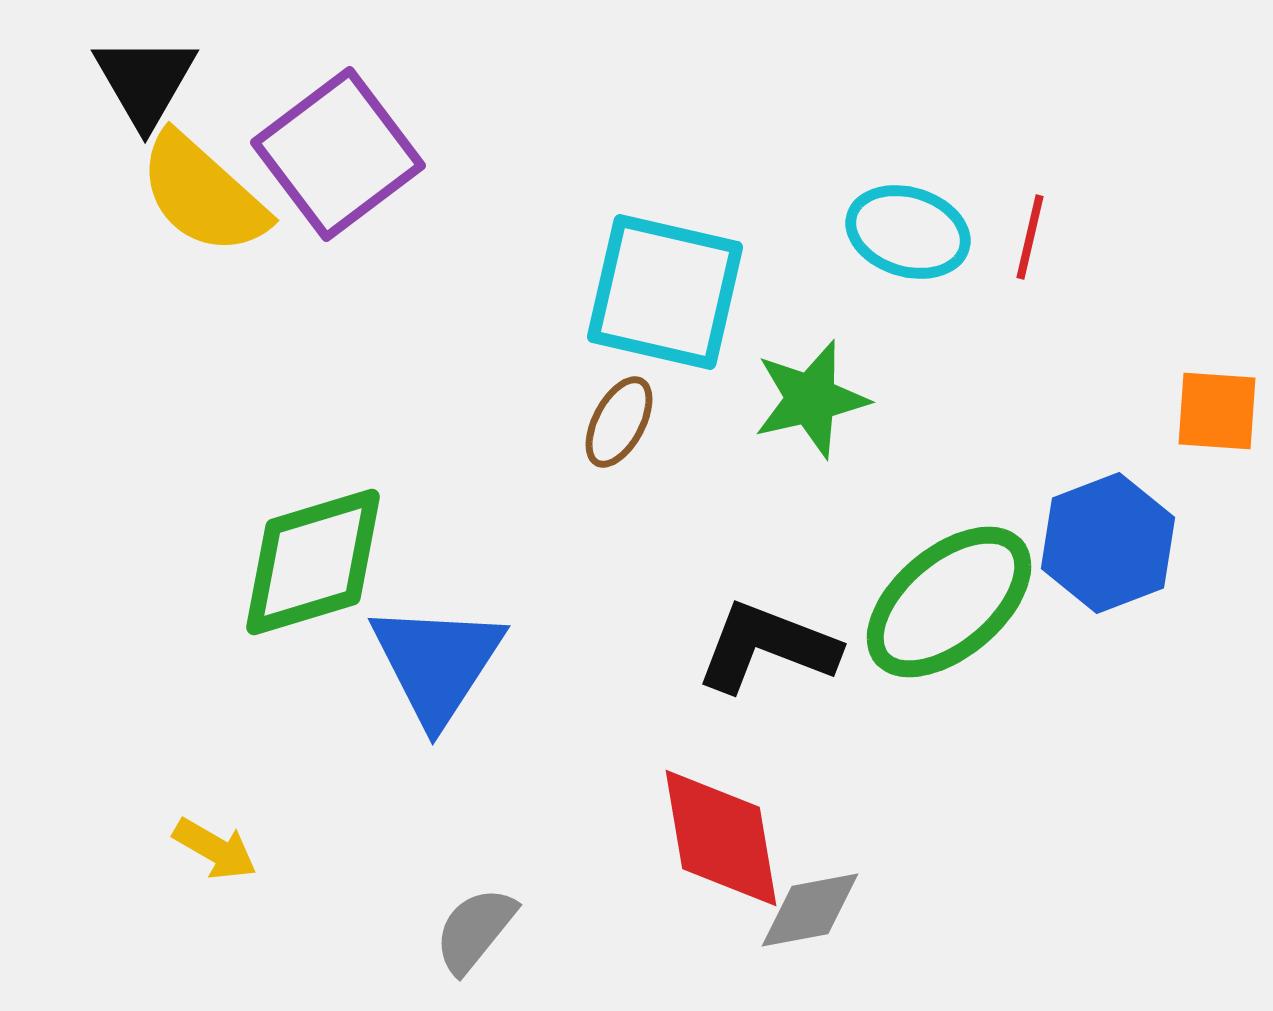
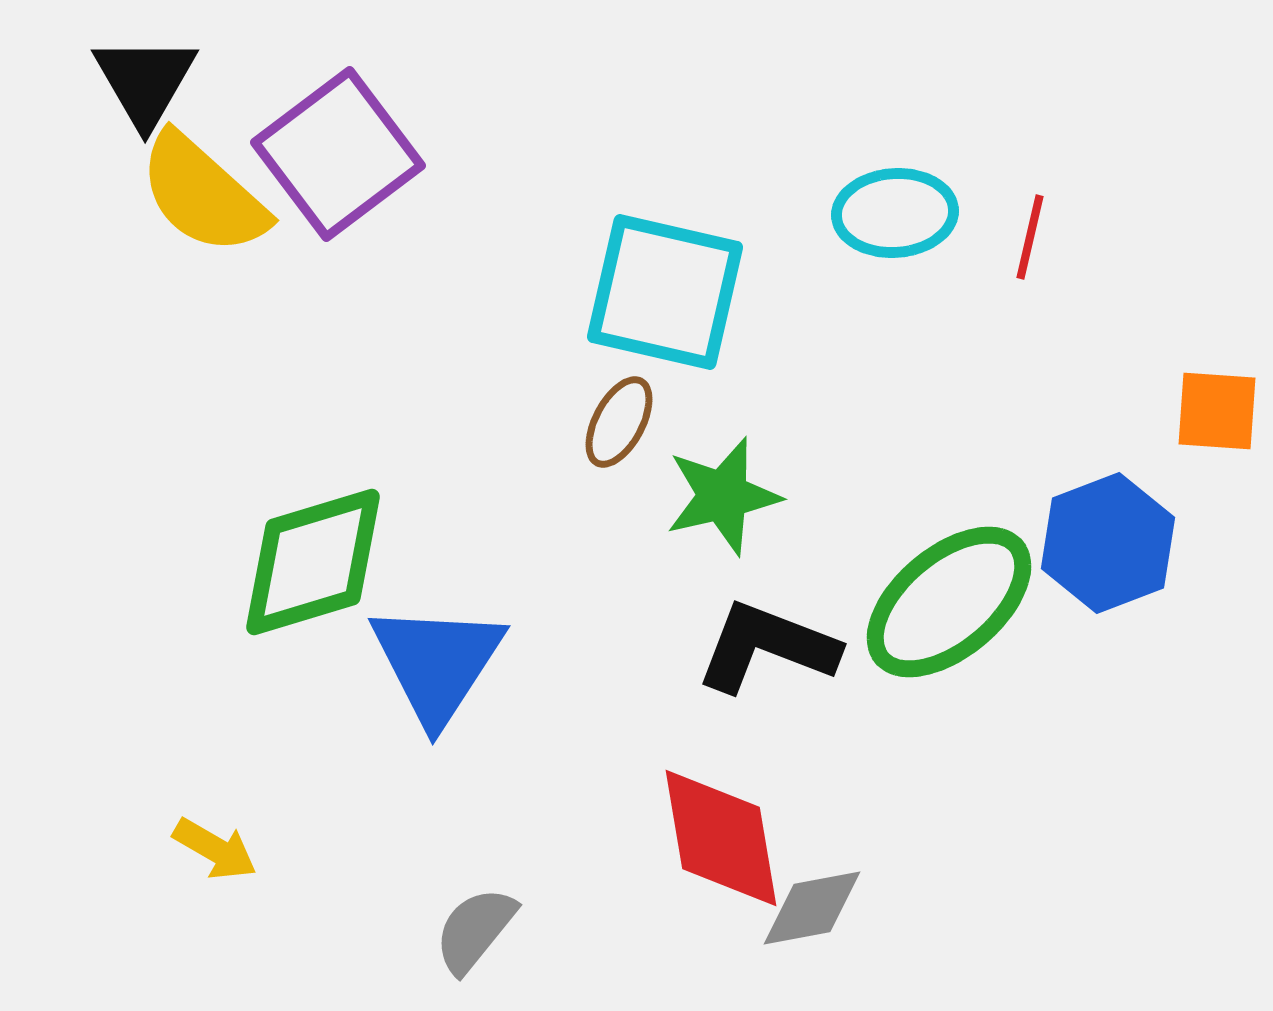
cyan ellipse: moved 13 px left, 19 px up; rotated 21 degrees counterclockwise
green star: moved 88 px left, 97 px down
gray diamond: moved 2 px right, 2 px up
